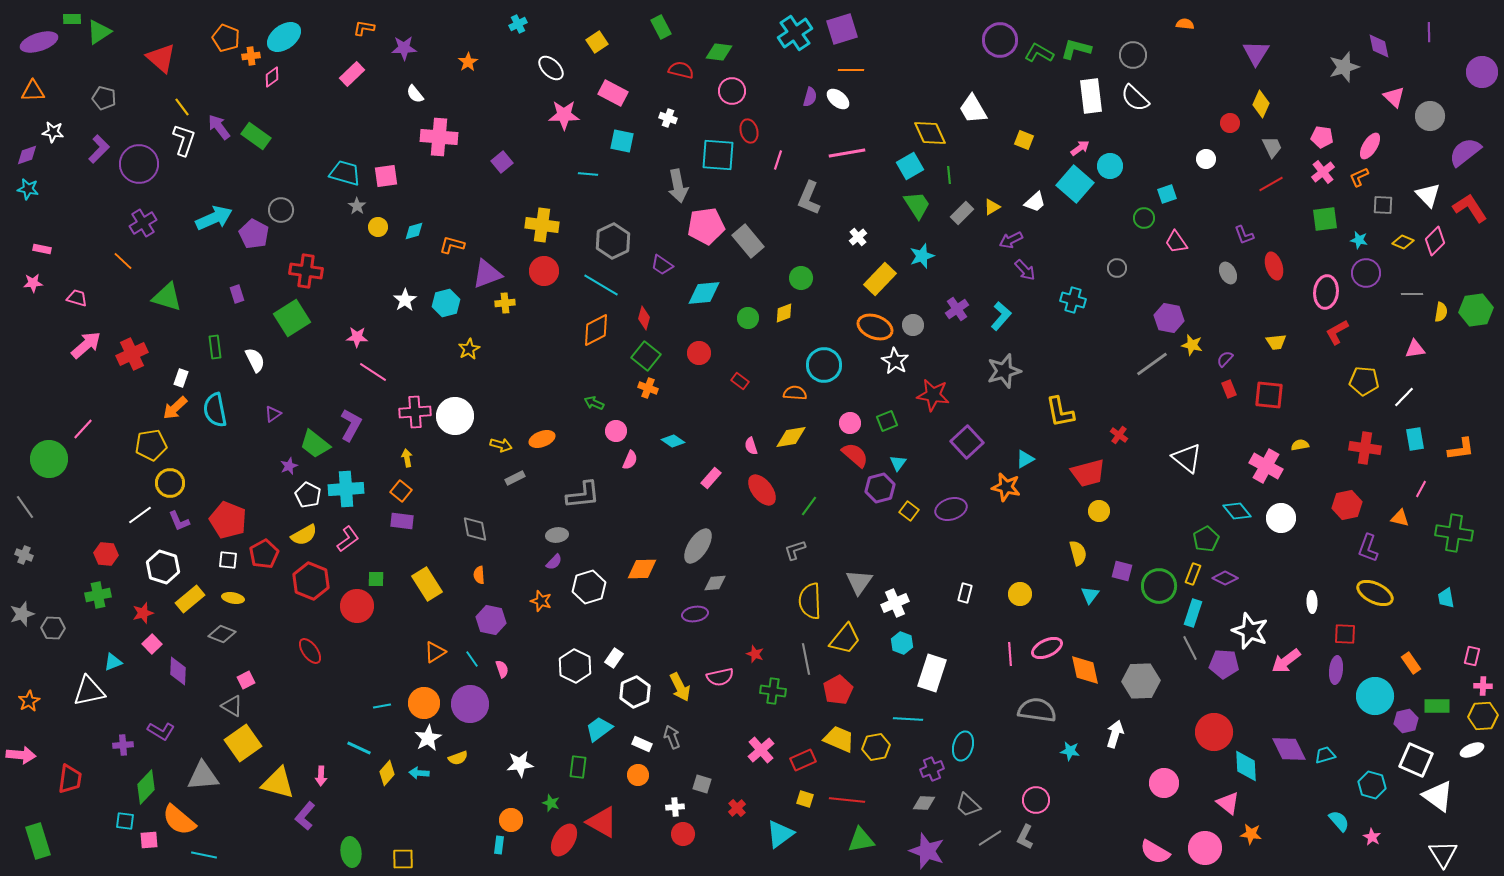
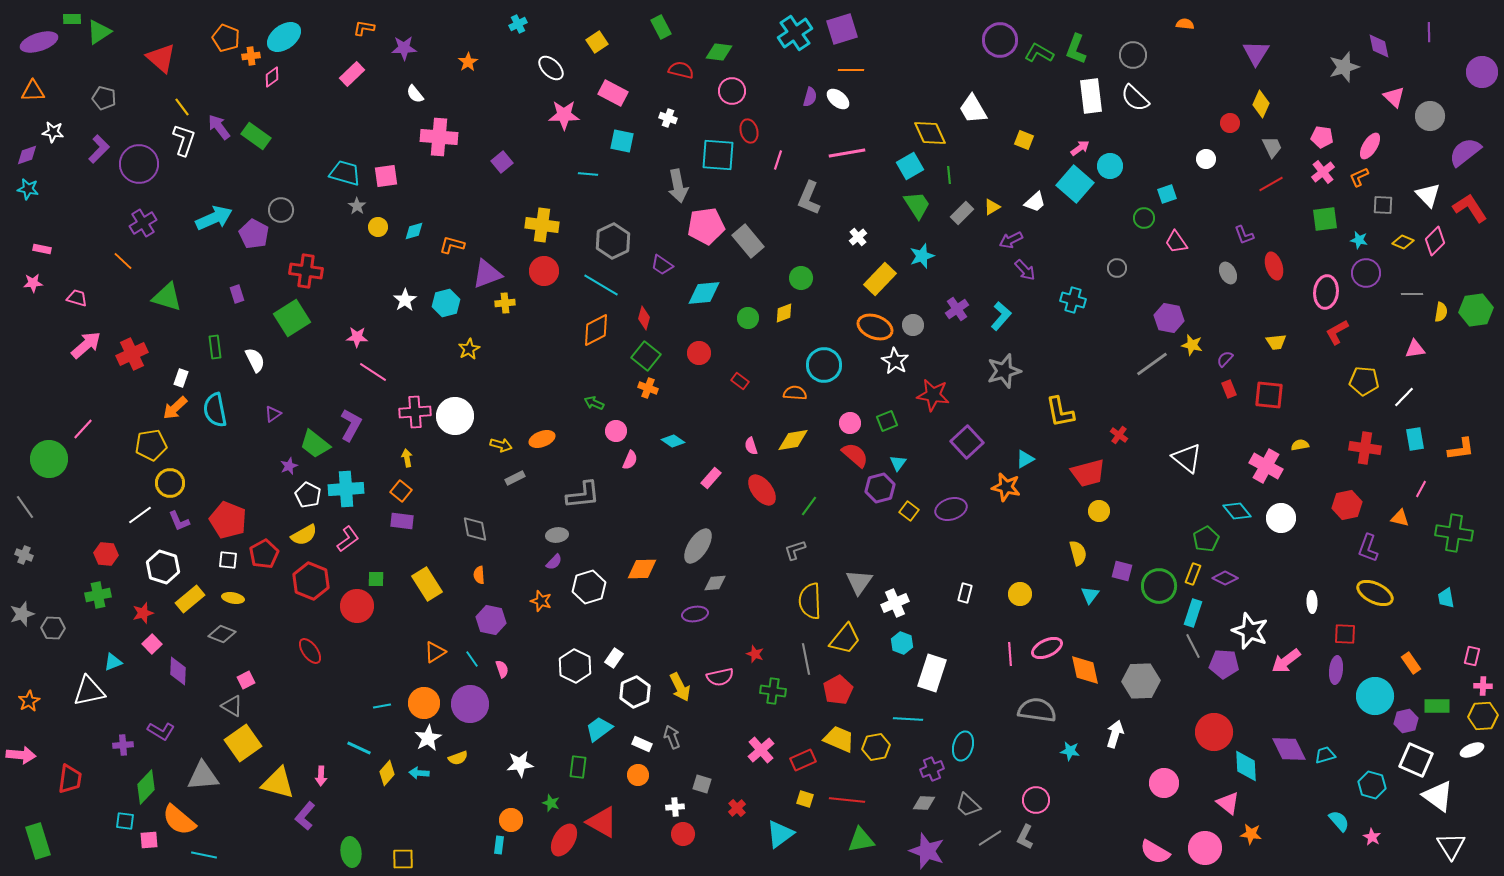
green L-shape at (1076, 49): rotated 84 degrees counterclockwise
yellow diamond at (791, 437): moved 2 px right, 3 px down
gray line at (1190, 648): moved 3 px right, 2 px up
white triangle at (1443, 854): moved 8 px right, 8 px up
